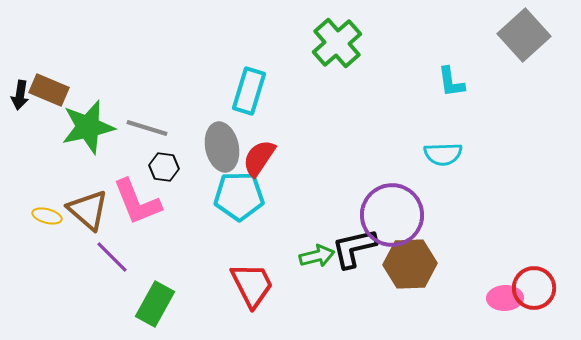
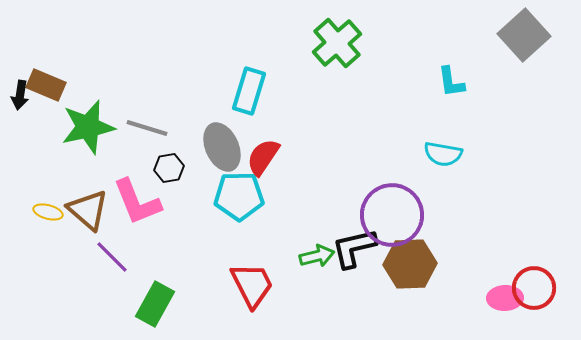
brown rectangle: moved 3 px left, 5 px up
gray ellipse: rotated 12 degrees counterclockwise
cyan semicircle: rotated 12 degrees clockwise
red semicircle: moved 4 px right, 1 px up
black hexagon: moved 5 px right, 1 px down; rotated 16 degrees counterclockwise
yellow ellipse: moved 1 px right, 4 px up
